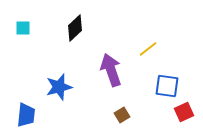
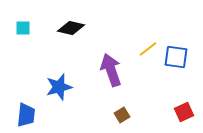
black diamond: moved 4 px left; rotated 56 degrees clockwise
blue square: moved 9 px right, 29 px up
